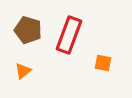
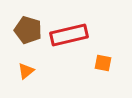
red rectangle: rotated 57 degrees clockwise
orange triangle: moved 3 px right
